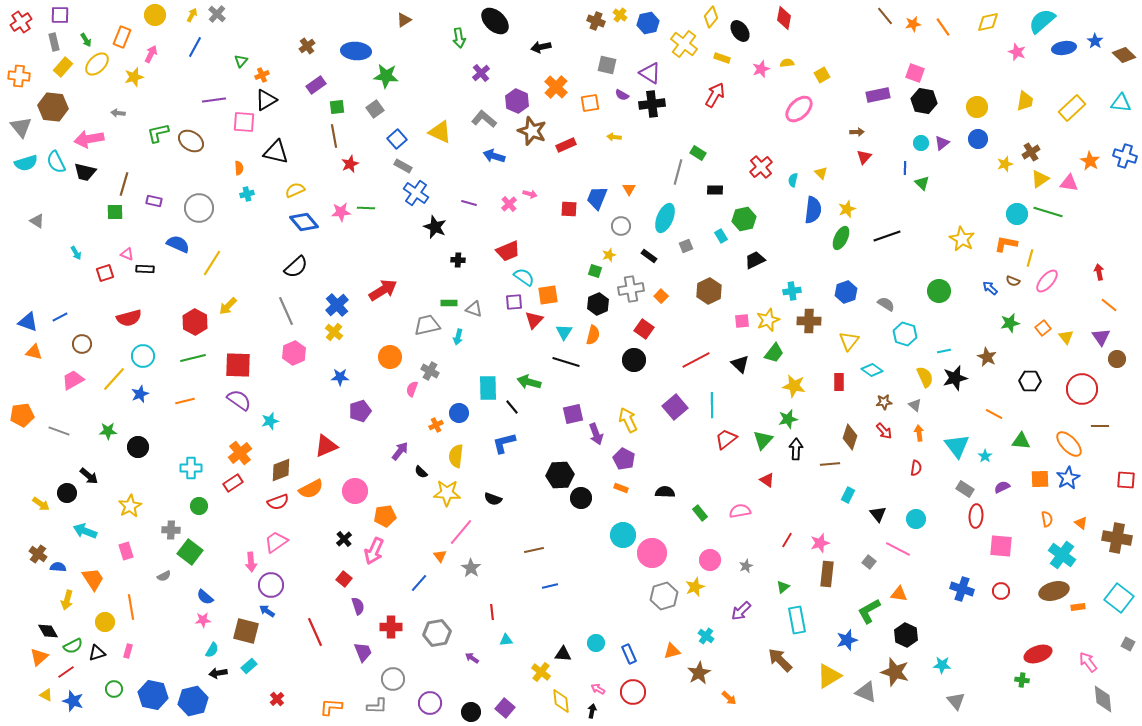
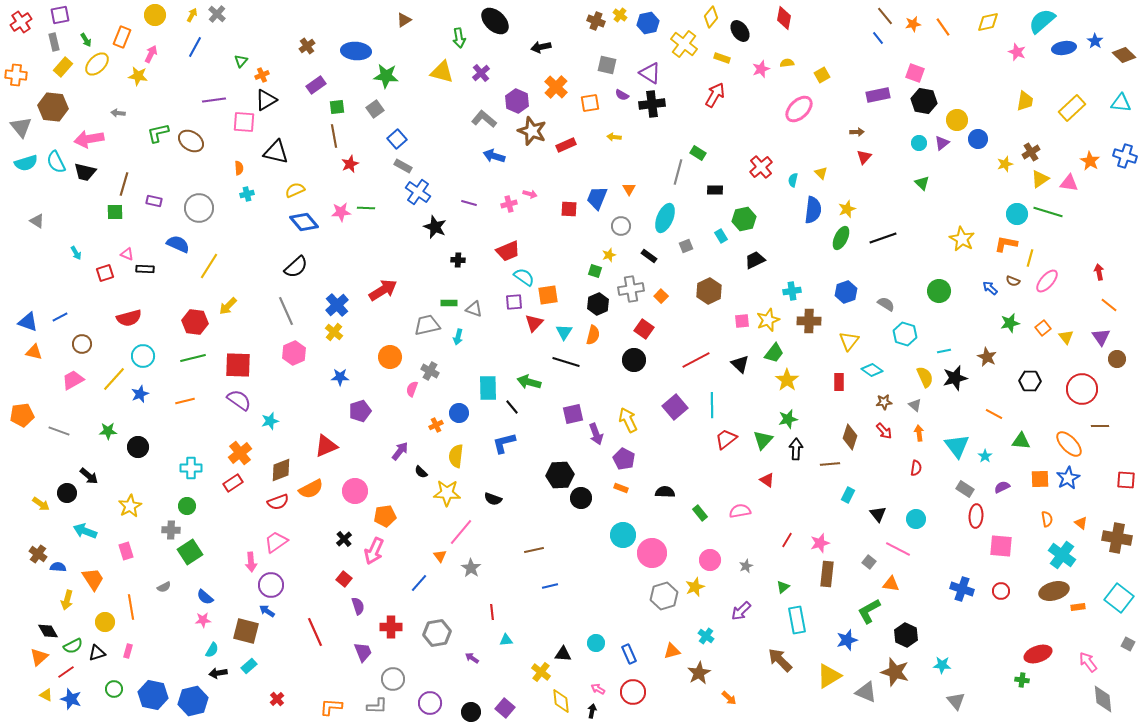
purple square at (60, 15): rotated 12 degrees counterclockwise
orange cross at (19, 76): moved 3 px left, 1 px up
yellow star at (134, 77): moved 4 px right, 1 px up; rotated 24 degrees clockwise
yellow circle at (977, 107): moved 20 px left, 13 px down
yellow triangle at (440, 132): moved 2 px right, 60 px up; rotated 10 degrees counterclockwise
cyan circle at (921, 143): moved 2 px left
blue line at (905, 168): moved 27 px left, 130 px up; rotated 40 degrees counterclockwise
blue cross at (416, 193): moved 2 px right, 1 px up
pink cross at (509, 204): rotated 28 degrees clockwise
black line at (887, 236): moved 4 px left, 2 px down
yellow line at (212, 263): moved 3 px left, 3 px down
red triangle at (534, 320): moved 3 px down
red hexagon at (195, 322): rotated 20 degrees counterclockwise
yellow star at (794, 386): moved 7 px left, 6 px up; rotated 25 degrees clockwise
green circle at (199, 506): moved 12 px left
green square at (190, 552): rotated 20 degrees clockwise
gray semicircle at (164, 576): moved 11 px down
orange triangle at (899, 594): moved 8 px left, 10 px up
blue star at (73, 701): moved 2 px left, 2 px up
